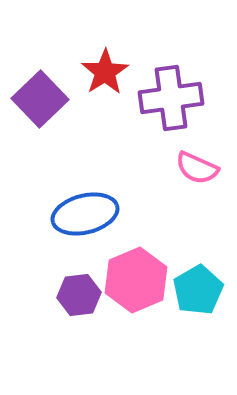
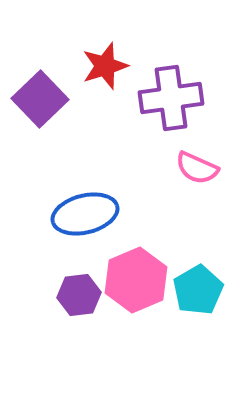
red star: moved 6 px up; rotated 15 degrees clockwise
